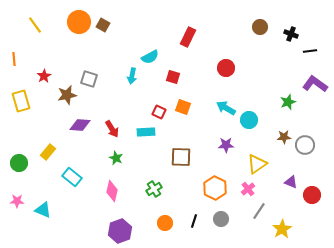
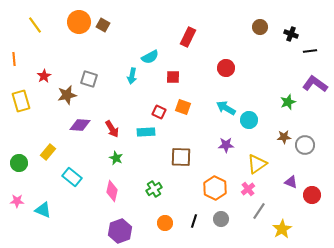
red square at (173, 77): rotated 16 degrees counterclockwise
